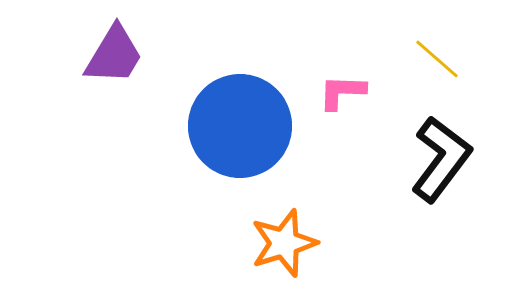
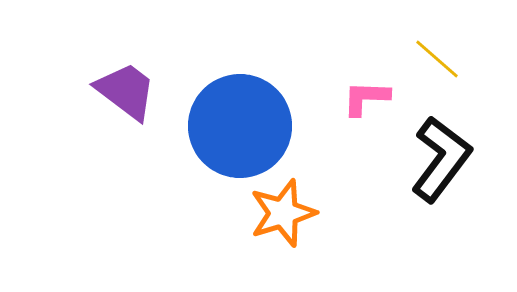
purple trapezoid: moved 12 px right, 36 px down; rotated 84 degrees counterclockwise
pink L-shape: moved 24 px right, 6 px down
orange star: moved 1 px left, 30 px up
